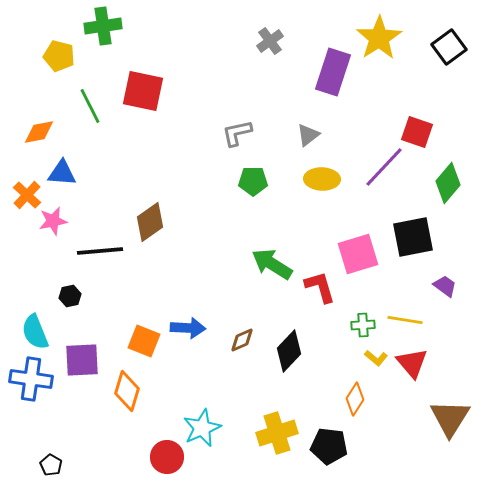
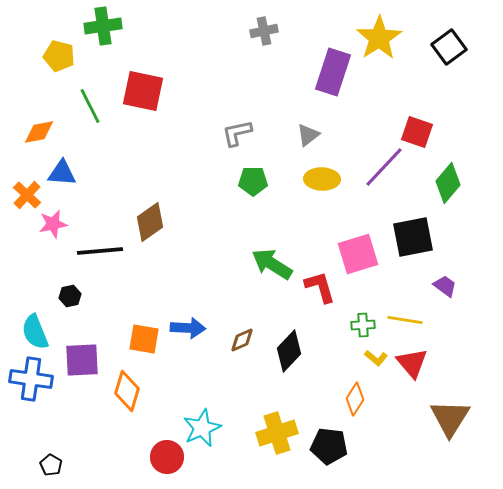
gray cross at (270, 41): moved 6 px left, 10 px up; rotated 24 degrees clockwise
pink star at (53, 221): moved 3 px down
orange square at (144, 341): moved 2 px up; rotated 12 degrees counterclockwise
